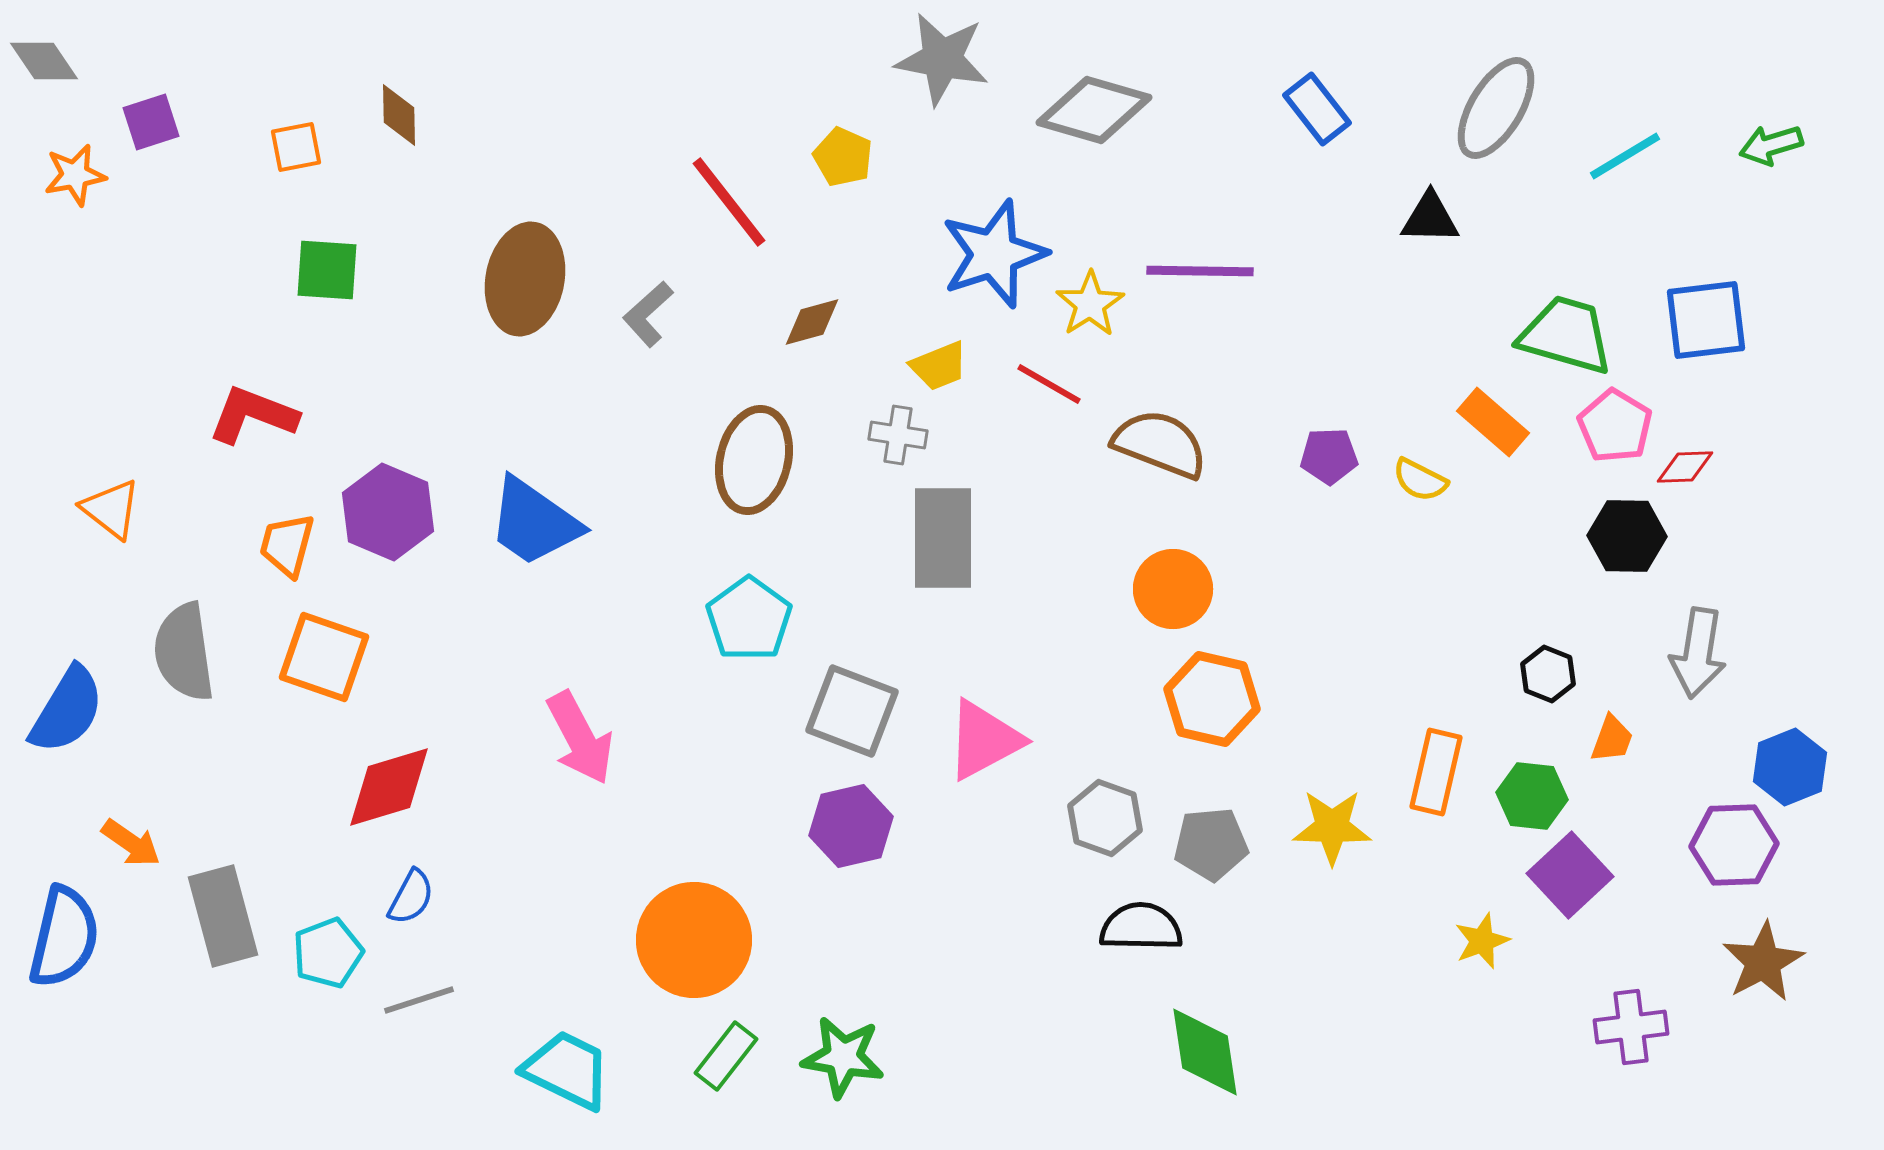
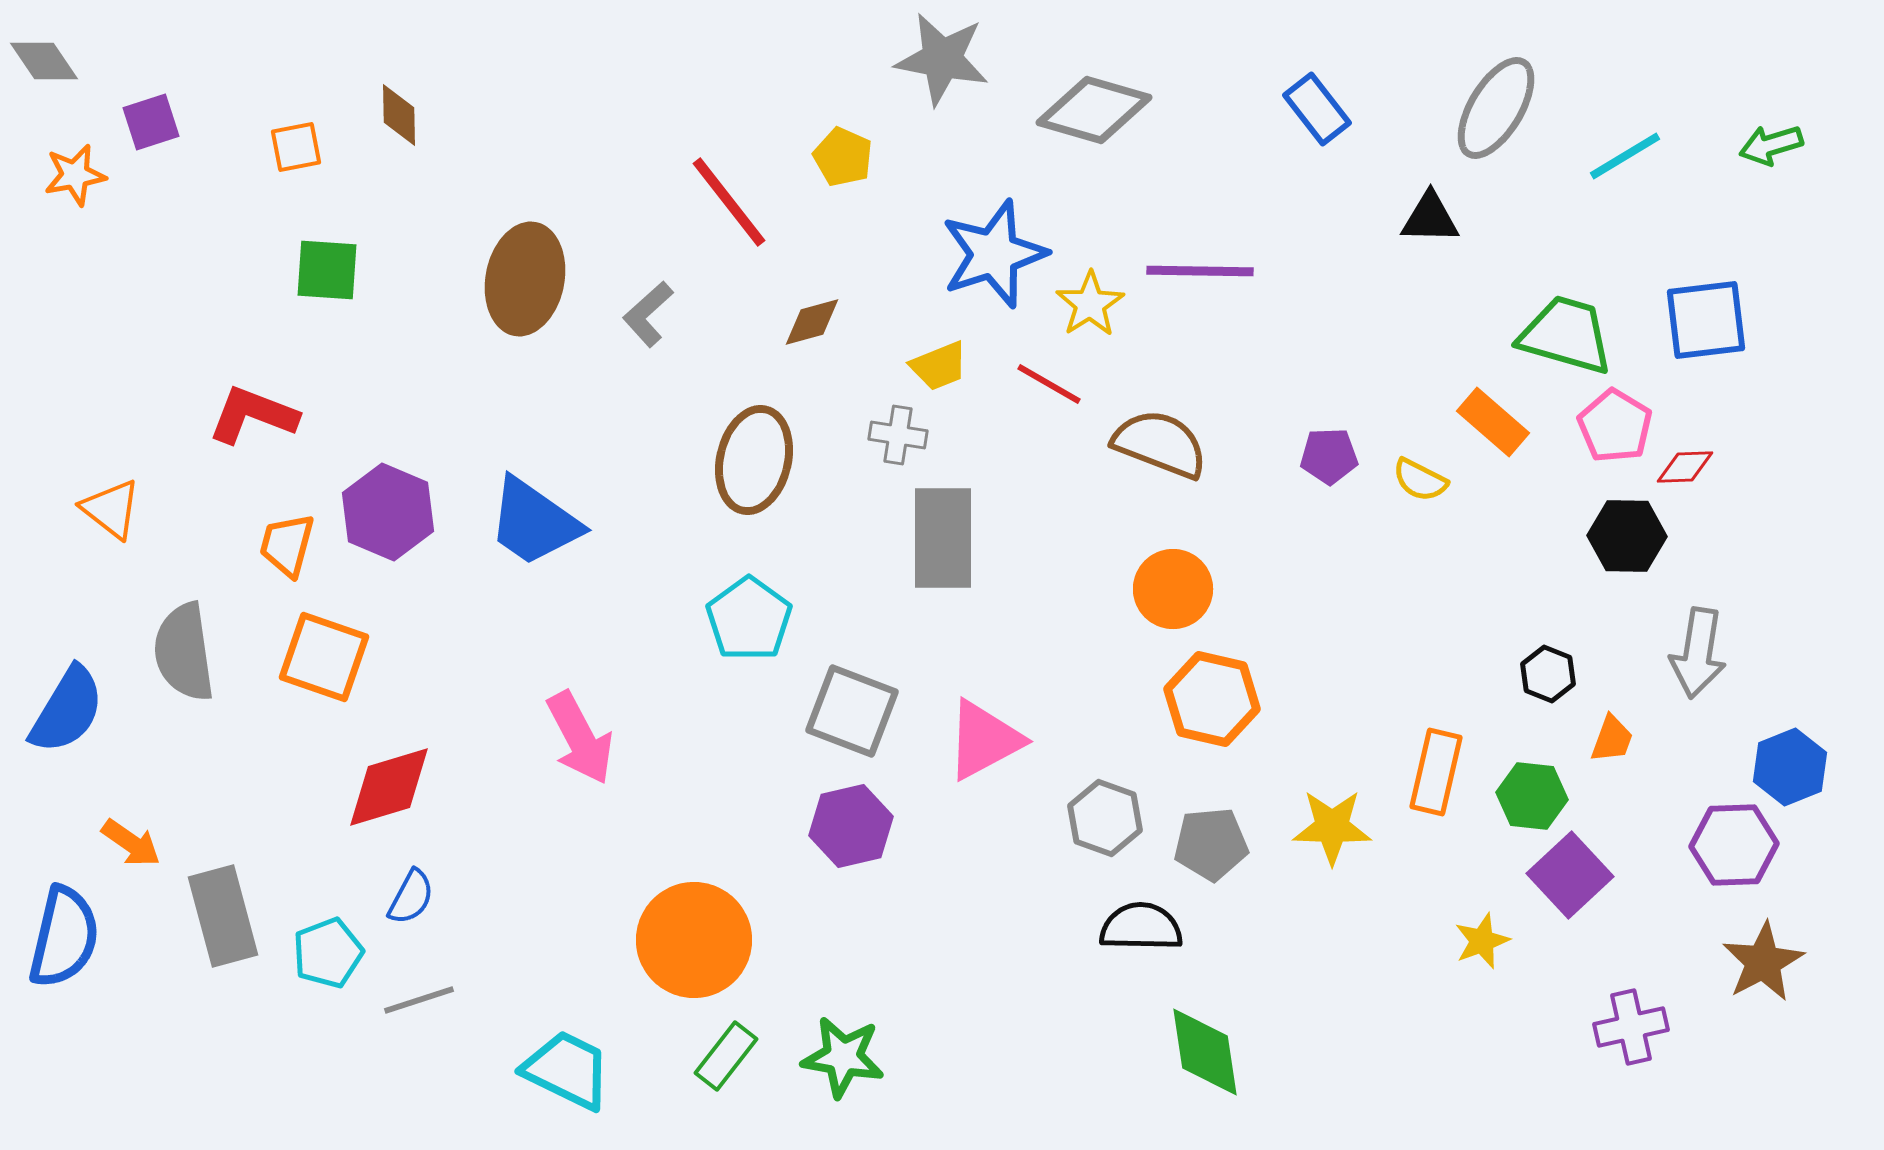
purple cross at (1631, 1027): rotated 6 degrees counterclockwise
